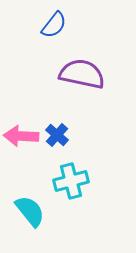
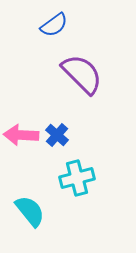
blue semicircle: rotated 16 degrees clockwise
purple semicircle: rotated 33 degrees clockwise
pink arrow: moved 1 px up
cyan cross: moved 6 px right, 3 px up
